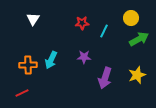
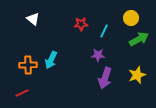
white triangle: rotated 24 degrees counterclockwise
red star: moved 1 px left, 1 px down
purple star: moved 14 px right, 2 px up
